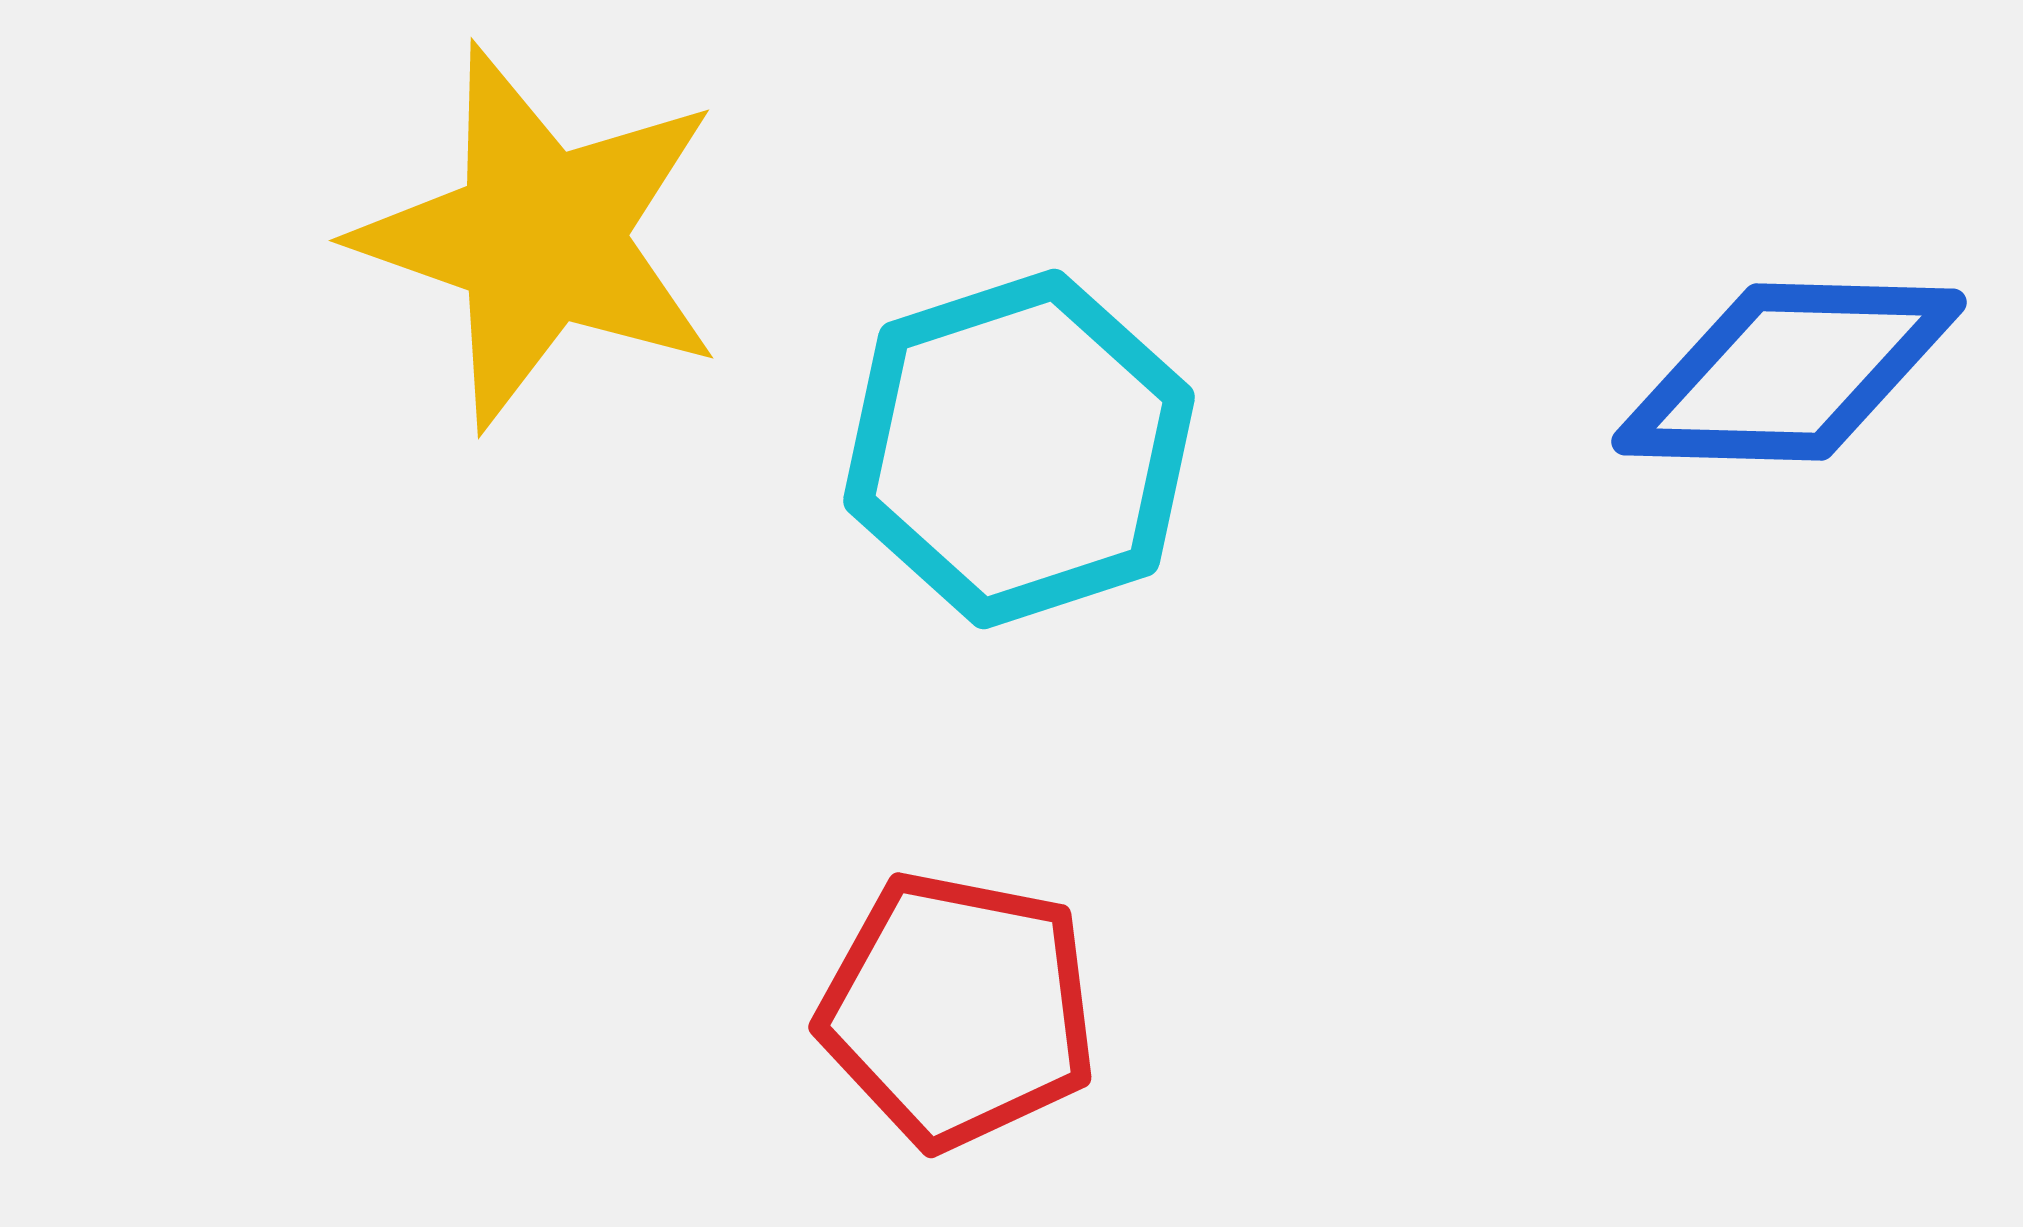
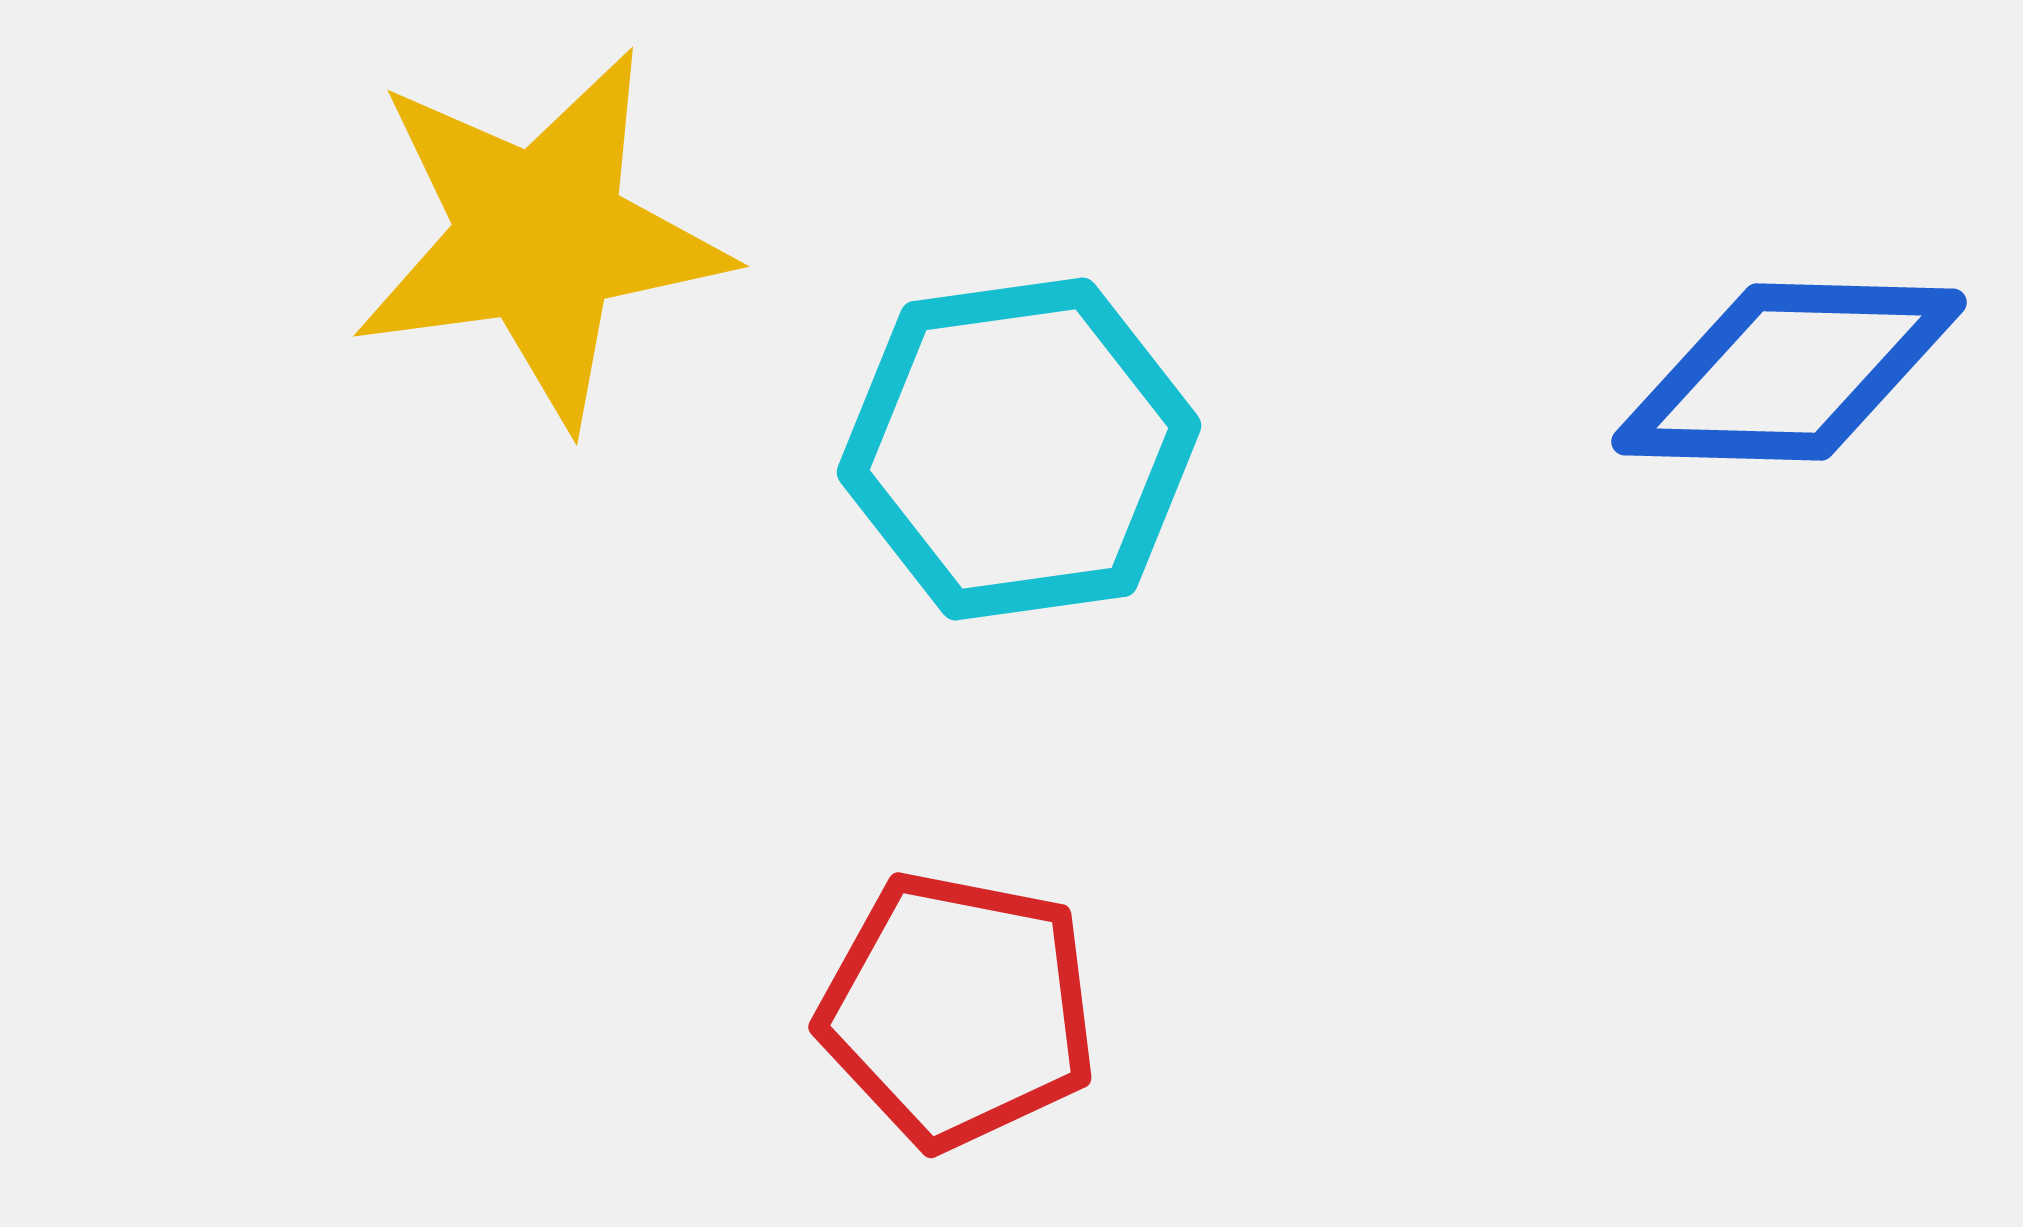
yellow star: rotated 27 degrees counterclockwise
cyan hexagon: rotated 10 degrees clockwise
